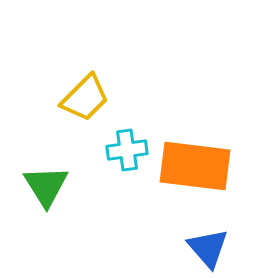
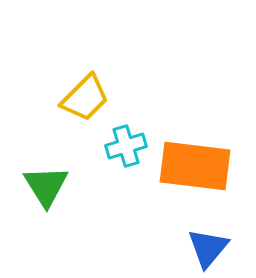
cyan cross: moved 1 px left, 4 px up; rotated 9 degrees counterclockwise
blue triangle: rotated 21 degrees clockwise
